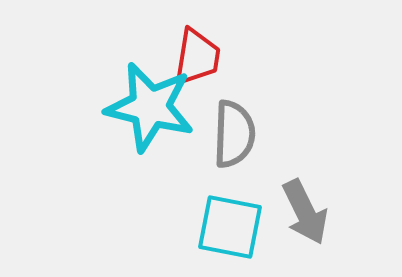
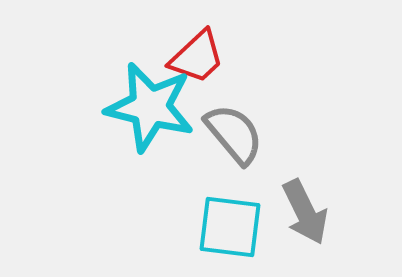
red trapezoid: rotated 38 degrees clockwise
gray semicircle: rotated 42 degrees counterclockwise
cyan square: rotated 4 degrees counterclockwise
